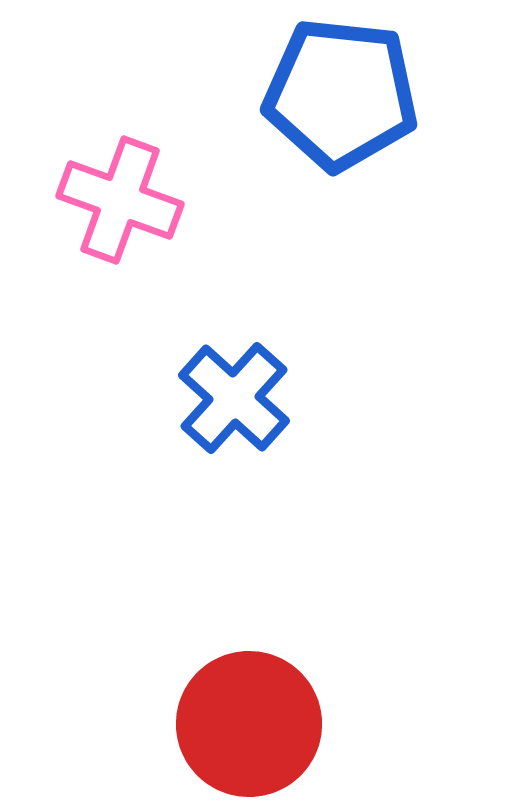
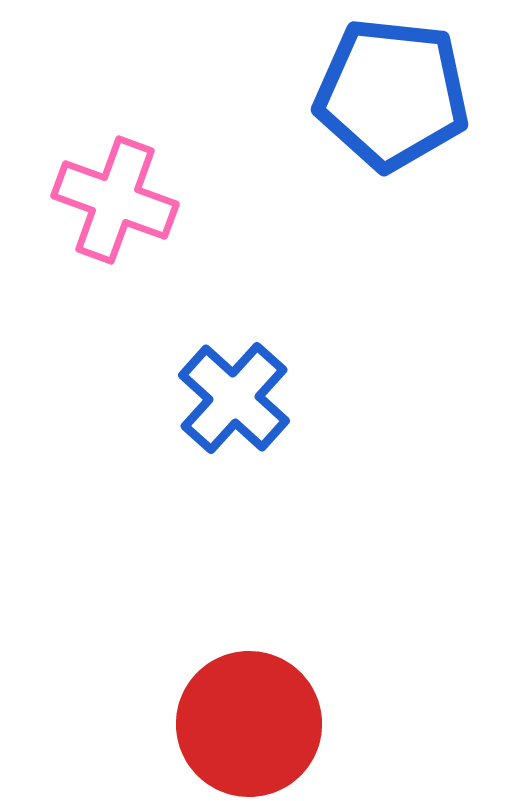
blue pentagon: moved 51 px right
pink cross: moved 5 px left
